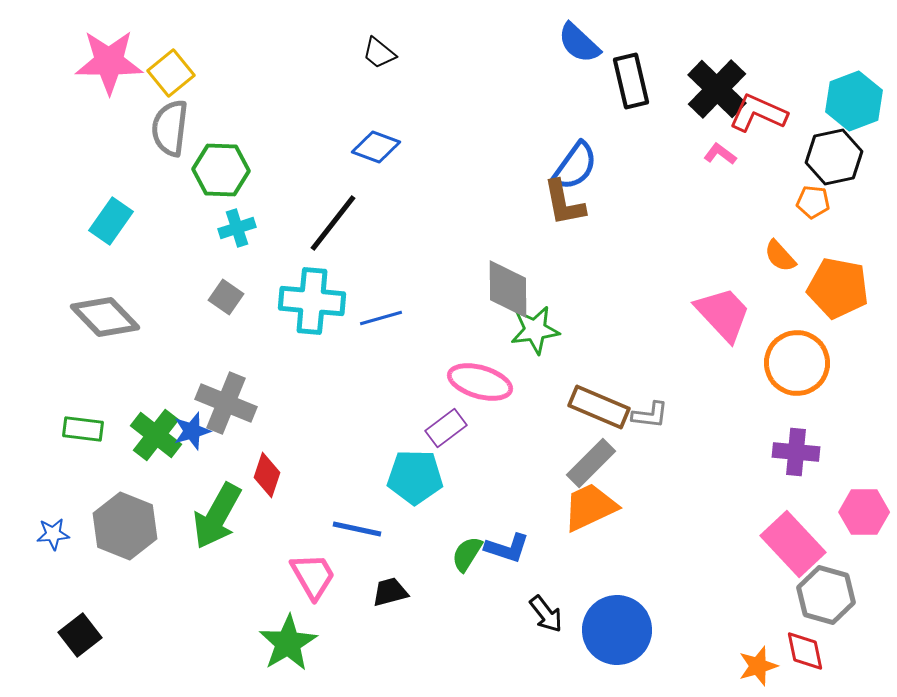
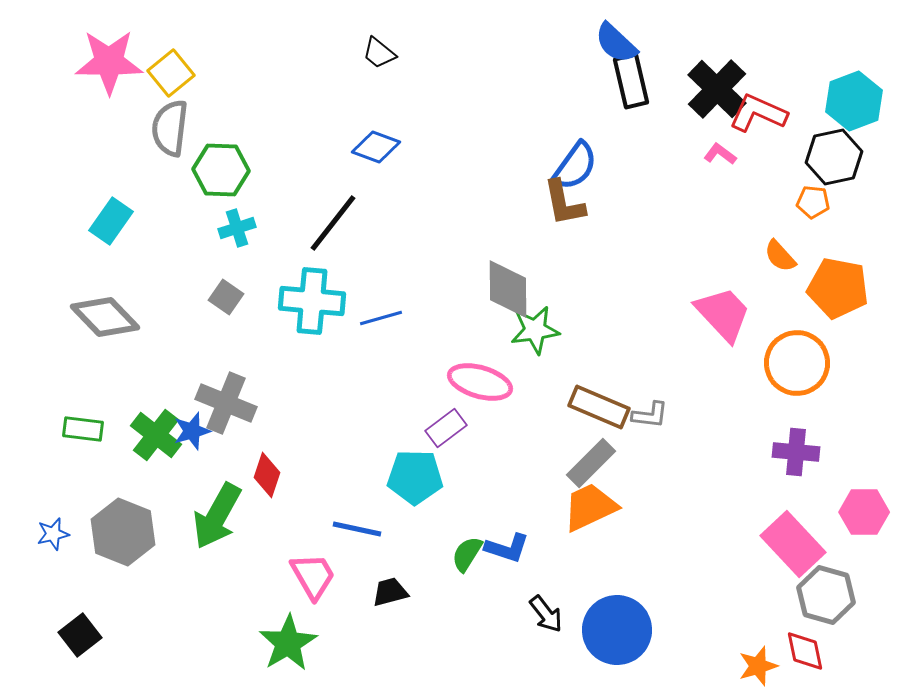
blue semicircle at (579, 43): moved 37 px right
gray hexagon at (125, 526): moved 2 px left, 6 px down
blue star at (53, 534): rotated 8 degrees counterclockwise
